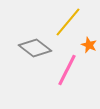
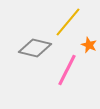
gray diamond: rotated 24 degrees counterclockwise
